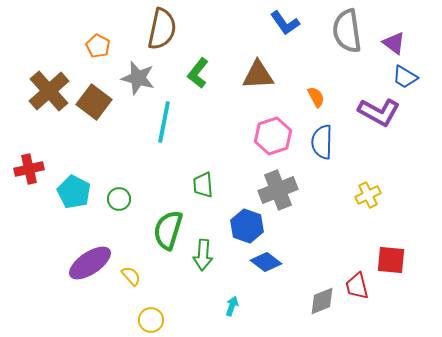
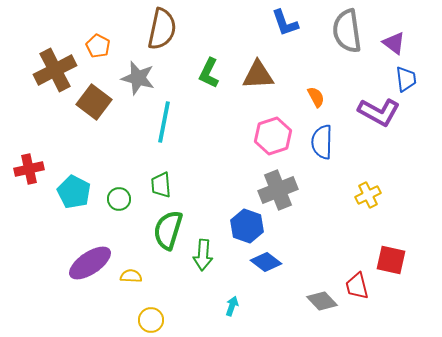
blue L-shape: rotated 16 degrees clockwise
green L-shape: moved 11 px right; rotated 12 degrees counterclockwise
blue trapezoid: moved 1 px right, 2 px down; rotated 128 degrees counterclockwise
brown cross: moved 6 px right, 21 px up; rotated 15 degrees clockwise
green trapezoid: moved 42 px left
red square: rotated 8 degrees clockwise
yellow semicircle: rotated 45 degrees counterclockwise
gray diamond: rotated 68 degrees clockwise
